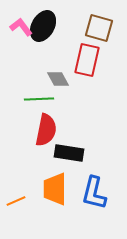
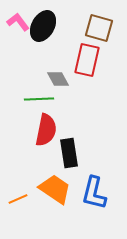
pink L-shape: moved 3 px left, 5 px up
black rectangle: rotated 72 degrees clockwise
orange trapezoid: rotated 124 degrees clockwise
orange line: moved 2 px right, 2 px up
